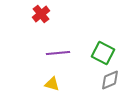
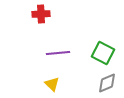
red cross: rotated 36 degrees clockwise
gray diamond: moved 3 px left, 3 px down
yellow triangle: rotated 28 degrees clockwise
